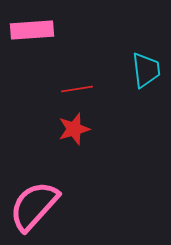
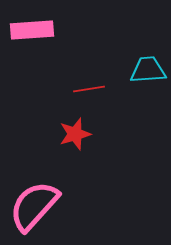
cyan trapezoid: moved 2 px right; rotated 87 degrees counterclockwise
red line: moved 12 px right
red star: moved 1 px right, 5 px down
